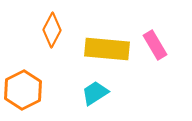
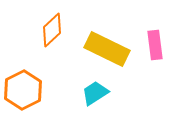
orange diamond: rotated 20 degrees clockwise
pink rectangle: rotated 24 degrees clockwise
yellow rectangle: rotated 21 degrees clockwise
